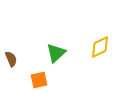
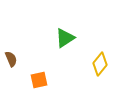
yellow diamond: moved 17 px down; rotated 25 degrees counterclockwise
green triangle: moved 9 px right, 15 px up; rotated 10 degrees clockwise
